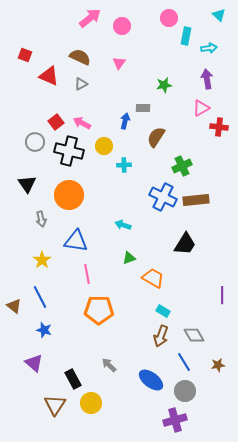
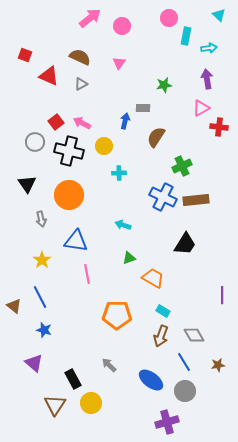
cyan cross at (124, 165): moved 5 px left, 8 px down
orange pentagon at (99, 310): moved 18 px right, 5 px down
purple cross at (175, 420): moved 8 px left, 2 px down
